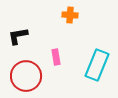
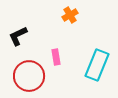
orange cross: rotated 35 degrees counterclockwise
black L-shape: rotated 15 degrees counterclockwise
red circle: moved 3 px right
